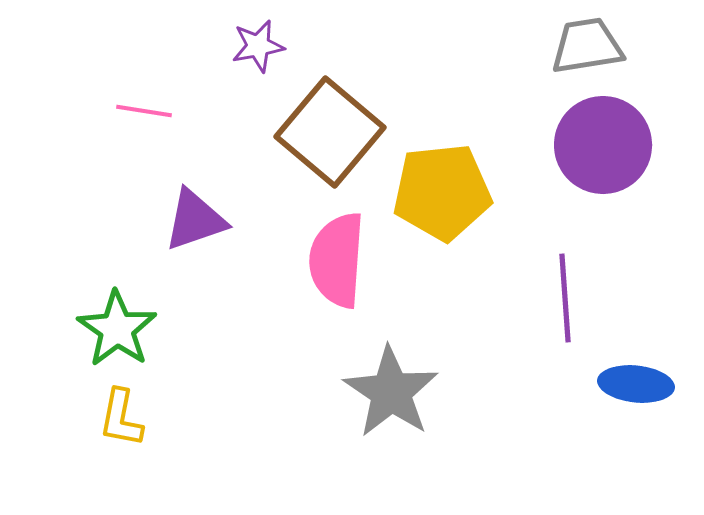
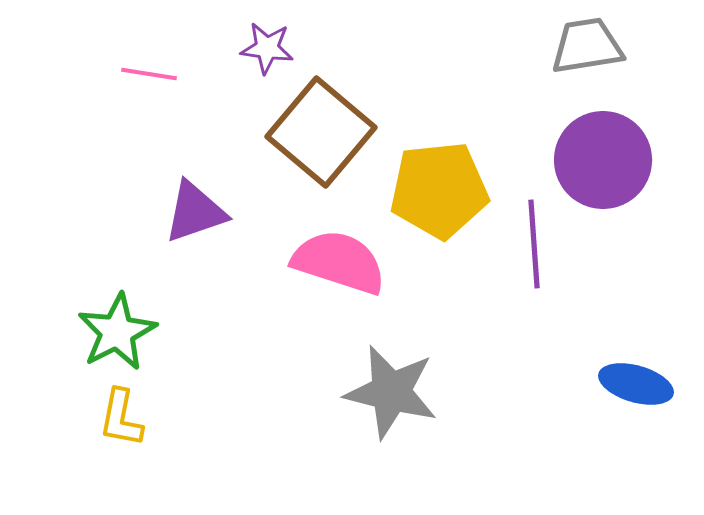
purple star: moved 9 px right, 2 px down; rotated 18 degrees clockwise
pink line: moved 5 px right, 37 px up
brown square: moved 9 px left
purple circle: moved 15 px down
yellow pentagon: moved 3 px left, 2 px up
purple triangle: moved 8 px up
pink semicircle: moved 2 px right, 2 px down; rotated 104 degrees clockwise
purple line: moved 31 px left, 54 px up
green star: moved 3 px down; rotated 10 degrees clockwise
blue ellipse: rotated 10 degrees clockwise
gray star: rotated 20 degrees counterclockwise
